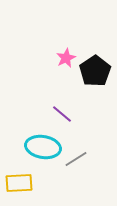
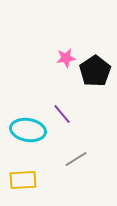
pink star: rotated 18 degrees clockwise
purple line: rotated 10 degrees clockwise
cyan ellipse: moved 15 px left, 17 px up
yellow rectangle: moved 4 px right, 3 px up
